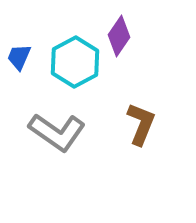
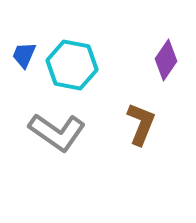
purple diamond: moved 47 px right, 24 px down
blue trapezoid: moved 5 px right, 2 px up
cyan hexagon: moved 3 px left, 3 px down; rotated 21 degrees counterclockwise
